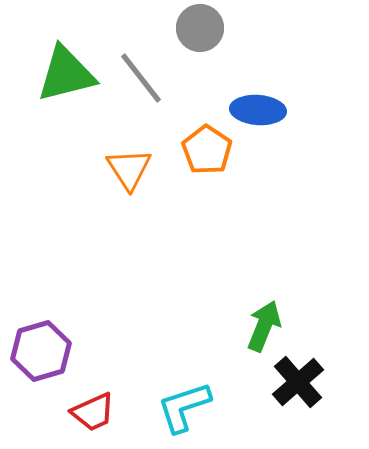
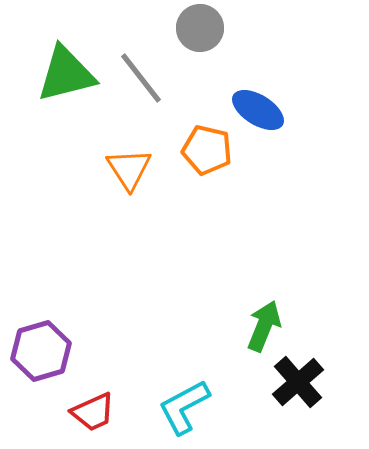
blue ellipse: rotated 28 degrees clockwise
orange pentagon: rotated 21 degrees counterclockwise
cyan L-shape: rotated 10 degrees counterclockwise
